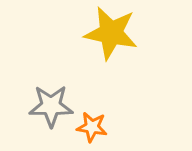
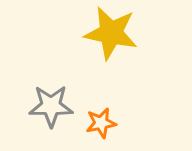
orange star: moved 9 px right, 4 px up; rotated 20 degrees counterclockwise
